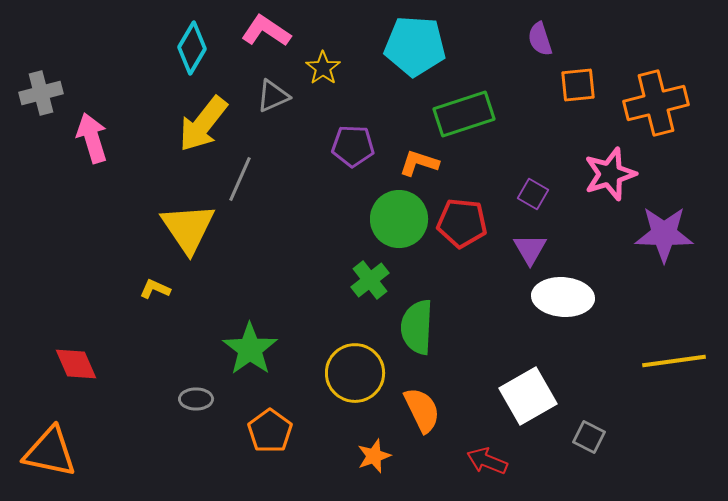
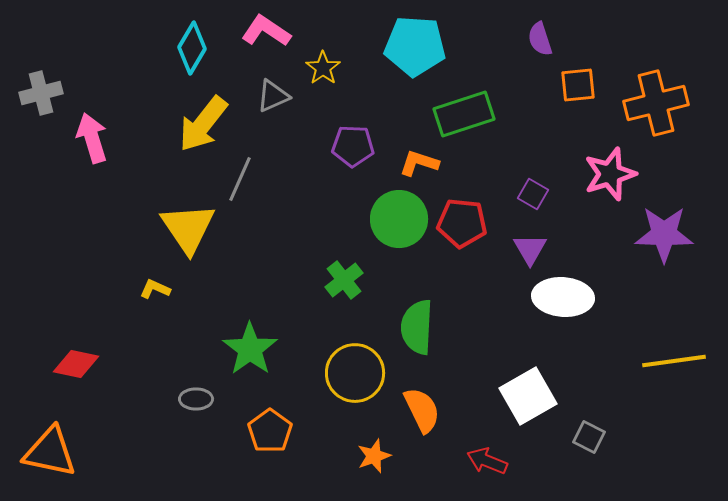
green cross: moved 26 px left
red diamond: rotated 54 degrees counterclockwise
